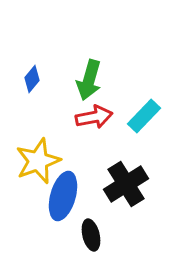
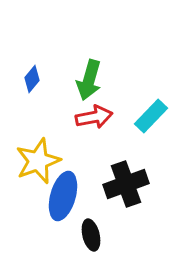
cyan rectangle: moved 7 px right
black cross: rotated 12 degrees clockwise
